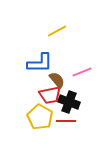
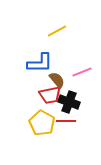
yellow pentagon: moved 2 px right, 6 px down
